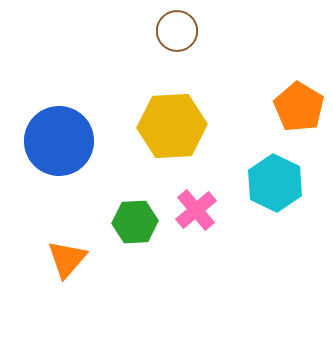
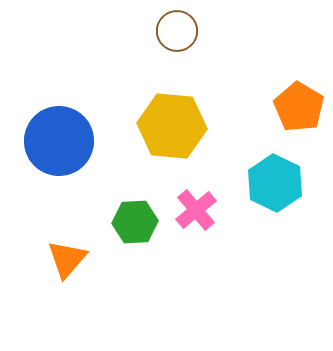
yellow hexagon: rotated 8 degrees clockwise
